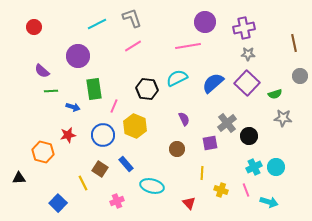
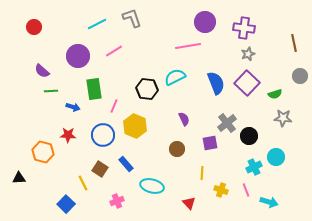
purple cross at (244, 28): rotated 20 degrees clockwise
pink line at (133, 46): moved 19 px left, 5 px down
gray star at (248, 54): rotated 24 degrees counterclockwise
cyan semicircle at (177, 78): moved 2 px left, 1 px up
blue semicircle at (213, 83): moved 3 px right; rotated 110 degrees clockwise
red star at (68, 135): rotated 14 degrees clockwise
cyan circle at (276, 167): moved 10 px up
blue square at (58, 203): moved 8 px right, 1 px down
